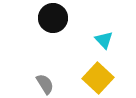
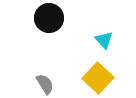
black circle: moved 4 px left
